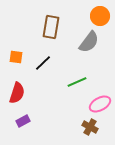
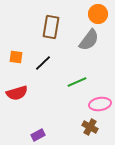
orange circle: moved 2 px left, 2 px up
gray semicircle: moved 2 px up
red semicircle: rotated 55 degrees clockwise
pink ellipse: rotated 20 degrees clockwise
purple rectangle: moved 15 px right, 14 px down
